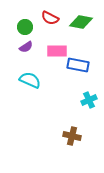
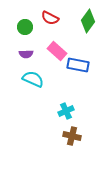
green diamond: moved 7 px right, 1 px up; rotated 65 degrees counterclockwise
purple semicircle: moved 7 px down; rotated 32 degrees clockwise
pink rectangle: rotated 42 degrees clockwise
cyan semicircle: moved 3 px right, 1 px up
cyan cross: moved 23 px left, 11 px down
